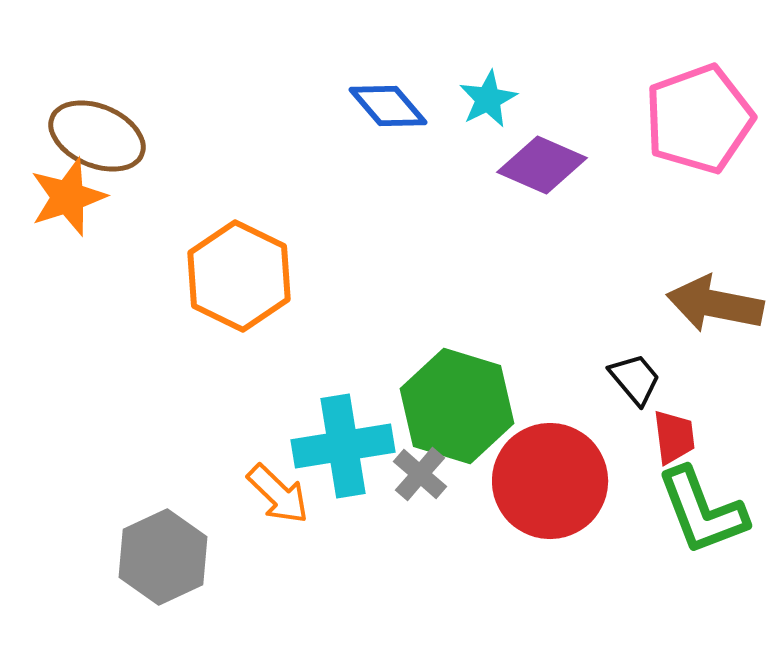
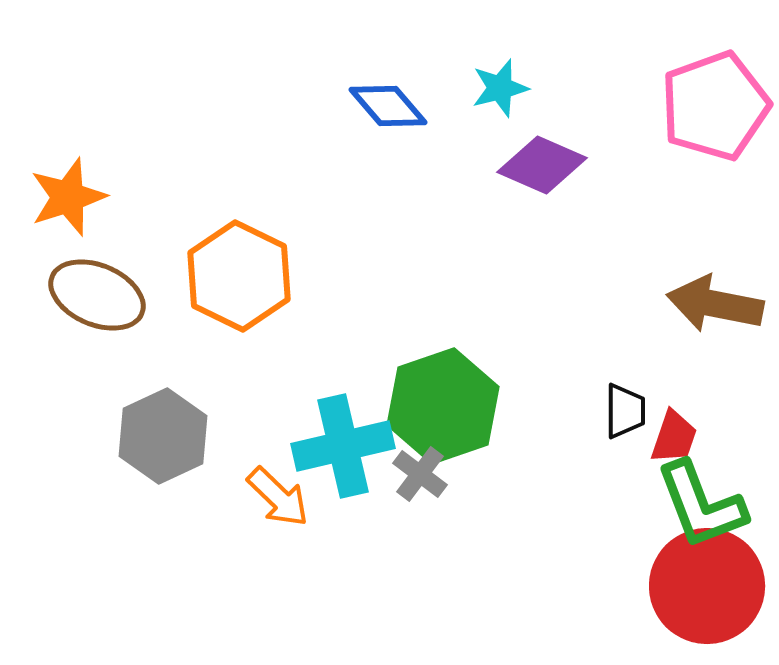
cyan star: moved 12 px right, 11 px up; rotated 12 degrees clockwise
pink pentagon: moved 16 px right, 13 px up
brown ellipse: moved 159 px down
black trapezoid: moved 10 px left, 32 px down; rotated 40 degrees clockwise
green hexagon: moved 14 px left; rotated 24 degrees clockwise
red trapezoid: rotated 26 degrees clockwise
cyan cross: rotated 4 degrees counterclockwise
gray cross: rotated 4 degrees counterclockwise
red circle: moved 157 px right, 105 px down
orange arrow: moved 3 px down
green L-shape: moved 1 px left, 6 px up
gray hexagon: moved 121 px up
